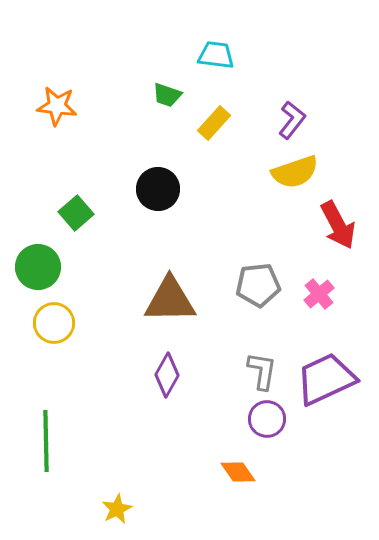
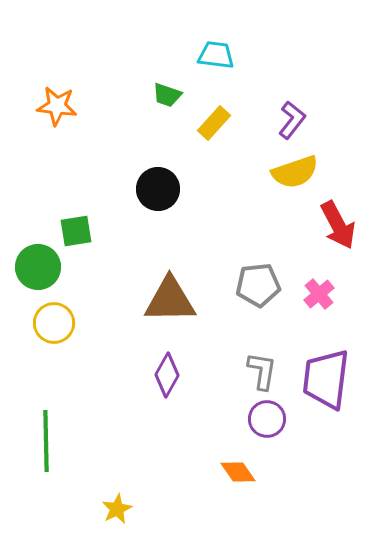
green square: moved 18 px down; rotated 32 degrees clockwise
purple trapezoid: rotated 58 degrees counterclockwise
